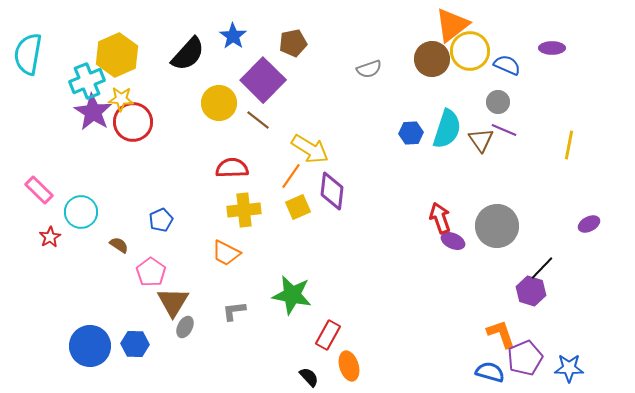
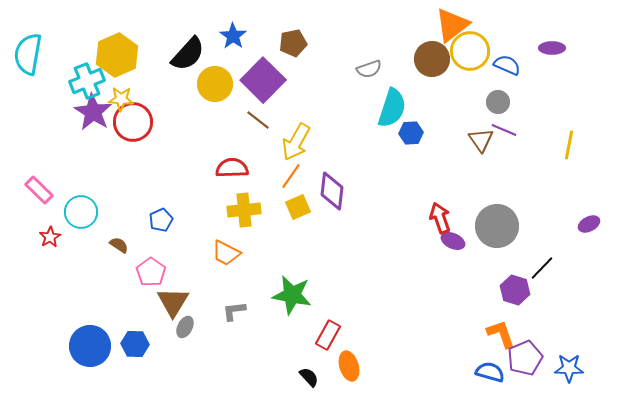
yellow circle at (219, 103): moved 4 px left, 19 px up
cyan semicircle at (447, 129): moved 55 px left, 21 px up
yellow arrow at (310, 149): moved 14 px left, 7 px up; rotated 87 degrees clockwise
purple hexagon at (531, 291): moved 16 px left, 1 px up
